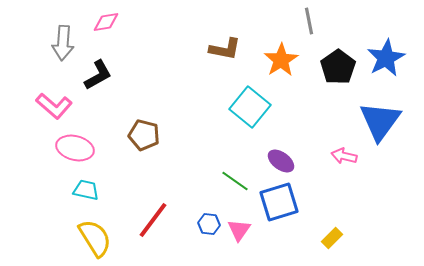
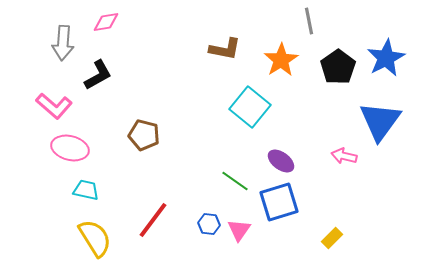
pink ellipse: moved 5 px left
